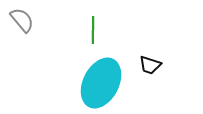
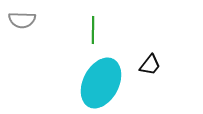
gray semicircle: rotated 132 degrees clockwise
black trapezoid: rotated 70 degrees counterclockwise
